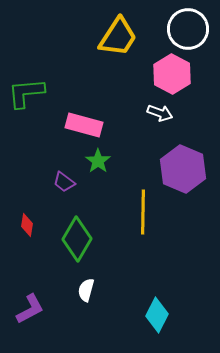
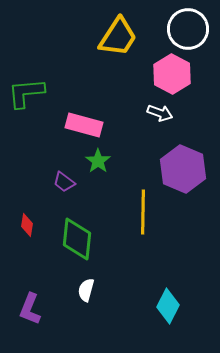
green diamond: rotated 24 degrees counterclockwise
purple L-shape: rotated 140 degrees clockwise
cyan diamond: moved 11 px right, 9 px up
